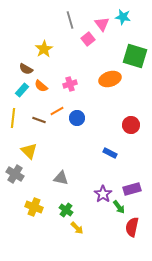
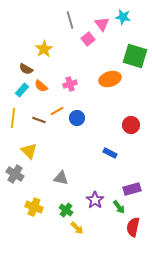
purple star: moved 8 px left, 6 px down
red semicircle: moved 1 px right
